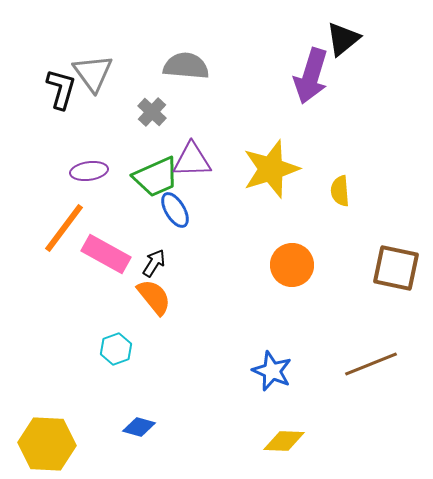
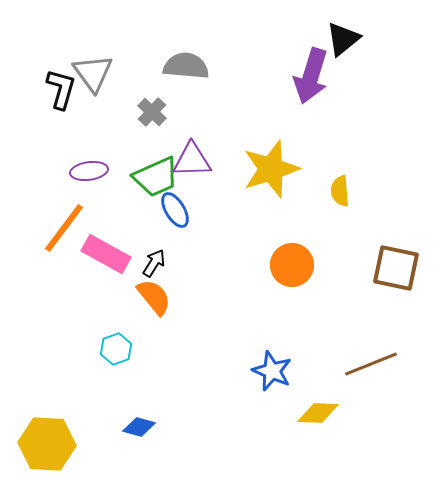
yellow diamond: moved 34 px right, 28 px up
